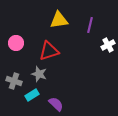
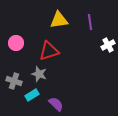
purple line: moved 3 px up; rotated 21 degrees counterclockwise
